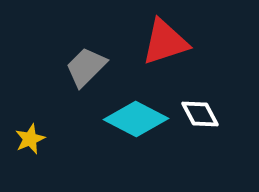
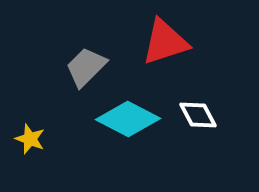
white diamond: moved 2 px left, 1 px down
cyan diamond: moved 8 px left
yellow star: rotated 28 degrees counterclockwise
